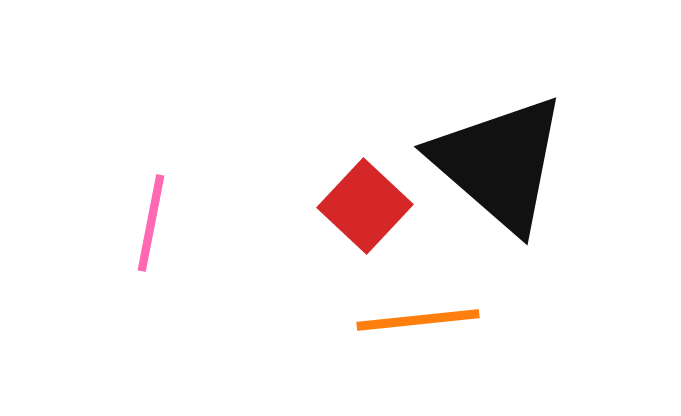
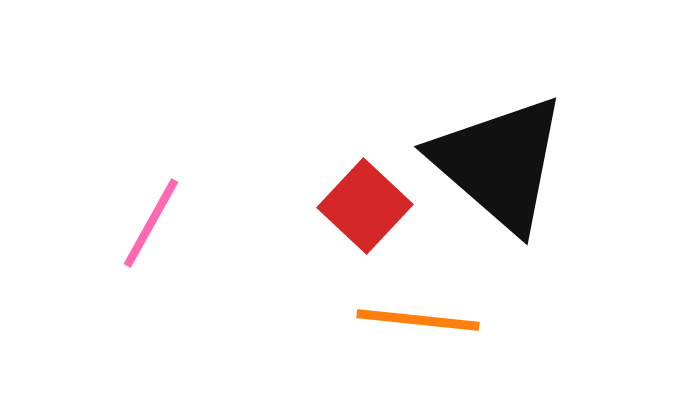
pink line: rotated 18 degrees clockwise
orange line: rotated 12 degrees clockwise
